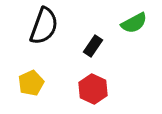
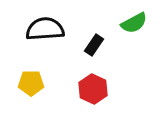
black semicircle: moved 1 px right, 3 px down; rotated 114 degrees counterclockwise
black rectangle: moved 1 px right, 1 px up
yellow pentagon: rotated 25 degrees clockwise
